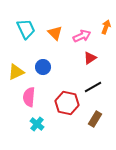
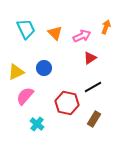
blue circle: moved 1 px right, 1 px down
pink semicircle: moved 4 px left, 1 px up; rotated 36 degrees clockwise
brown rectangle: moved 1 px left
